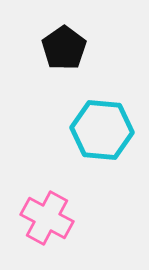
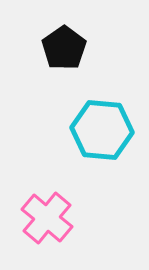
pink cross: rotated 12 degrees clockwise
